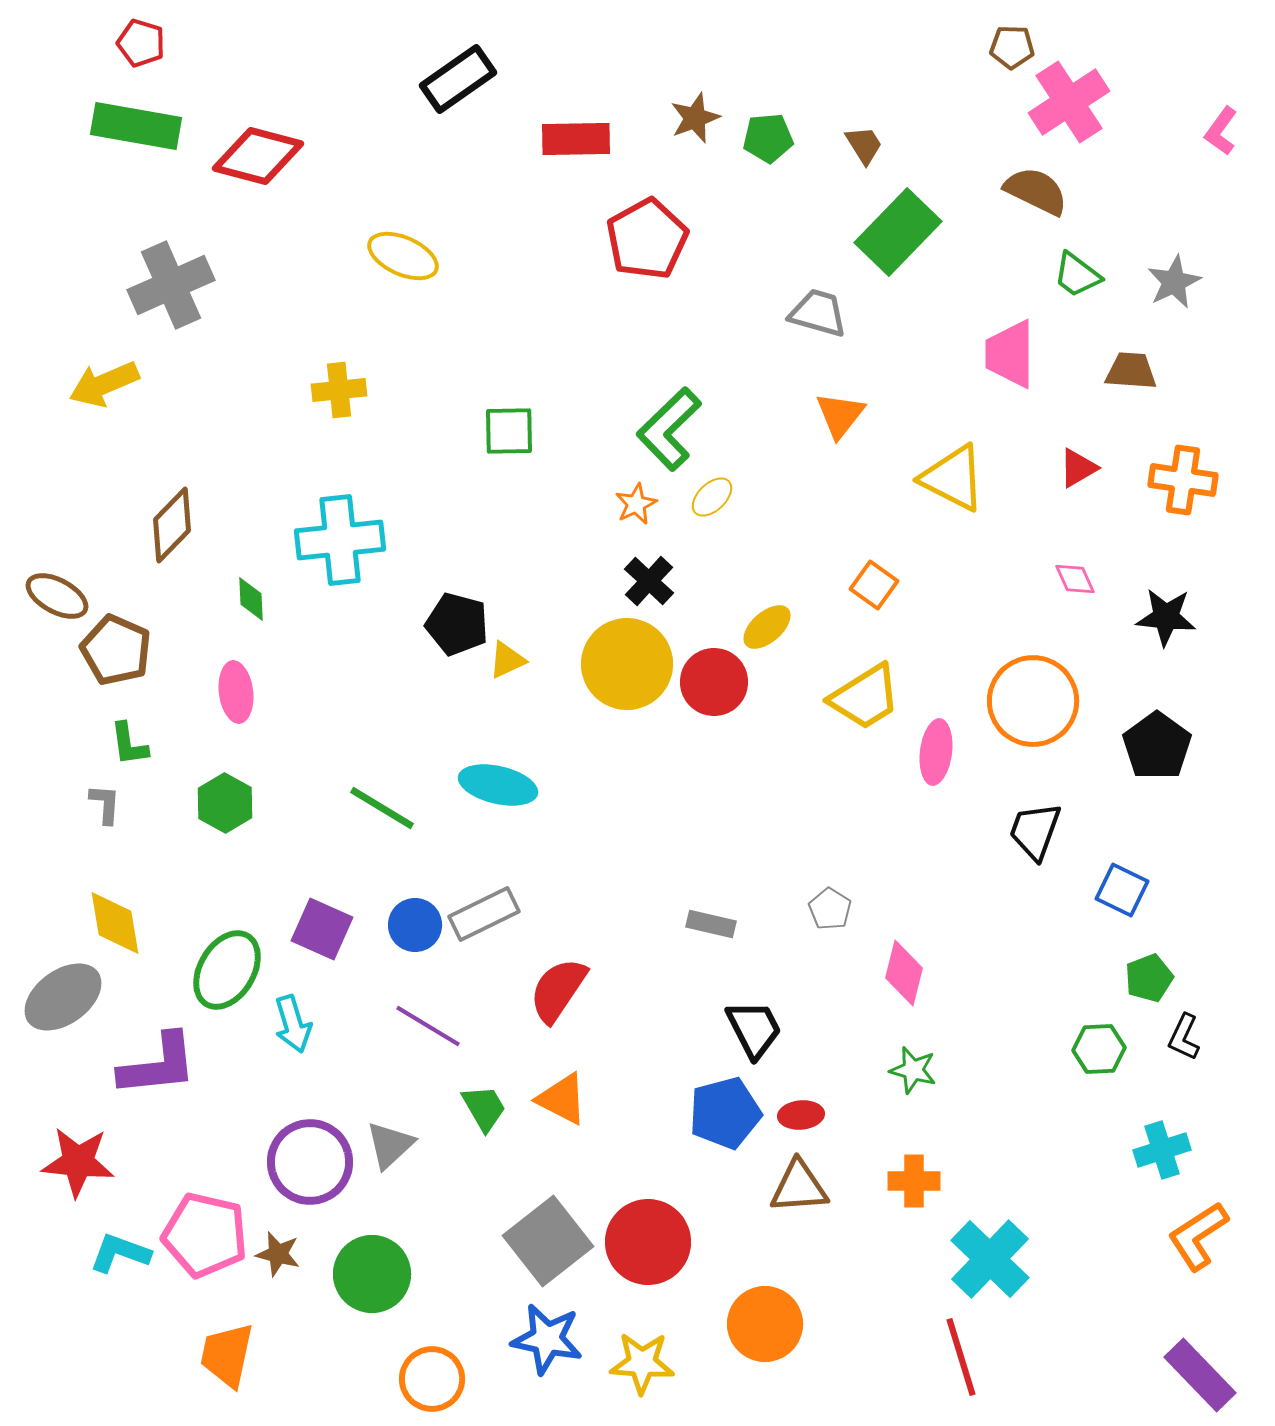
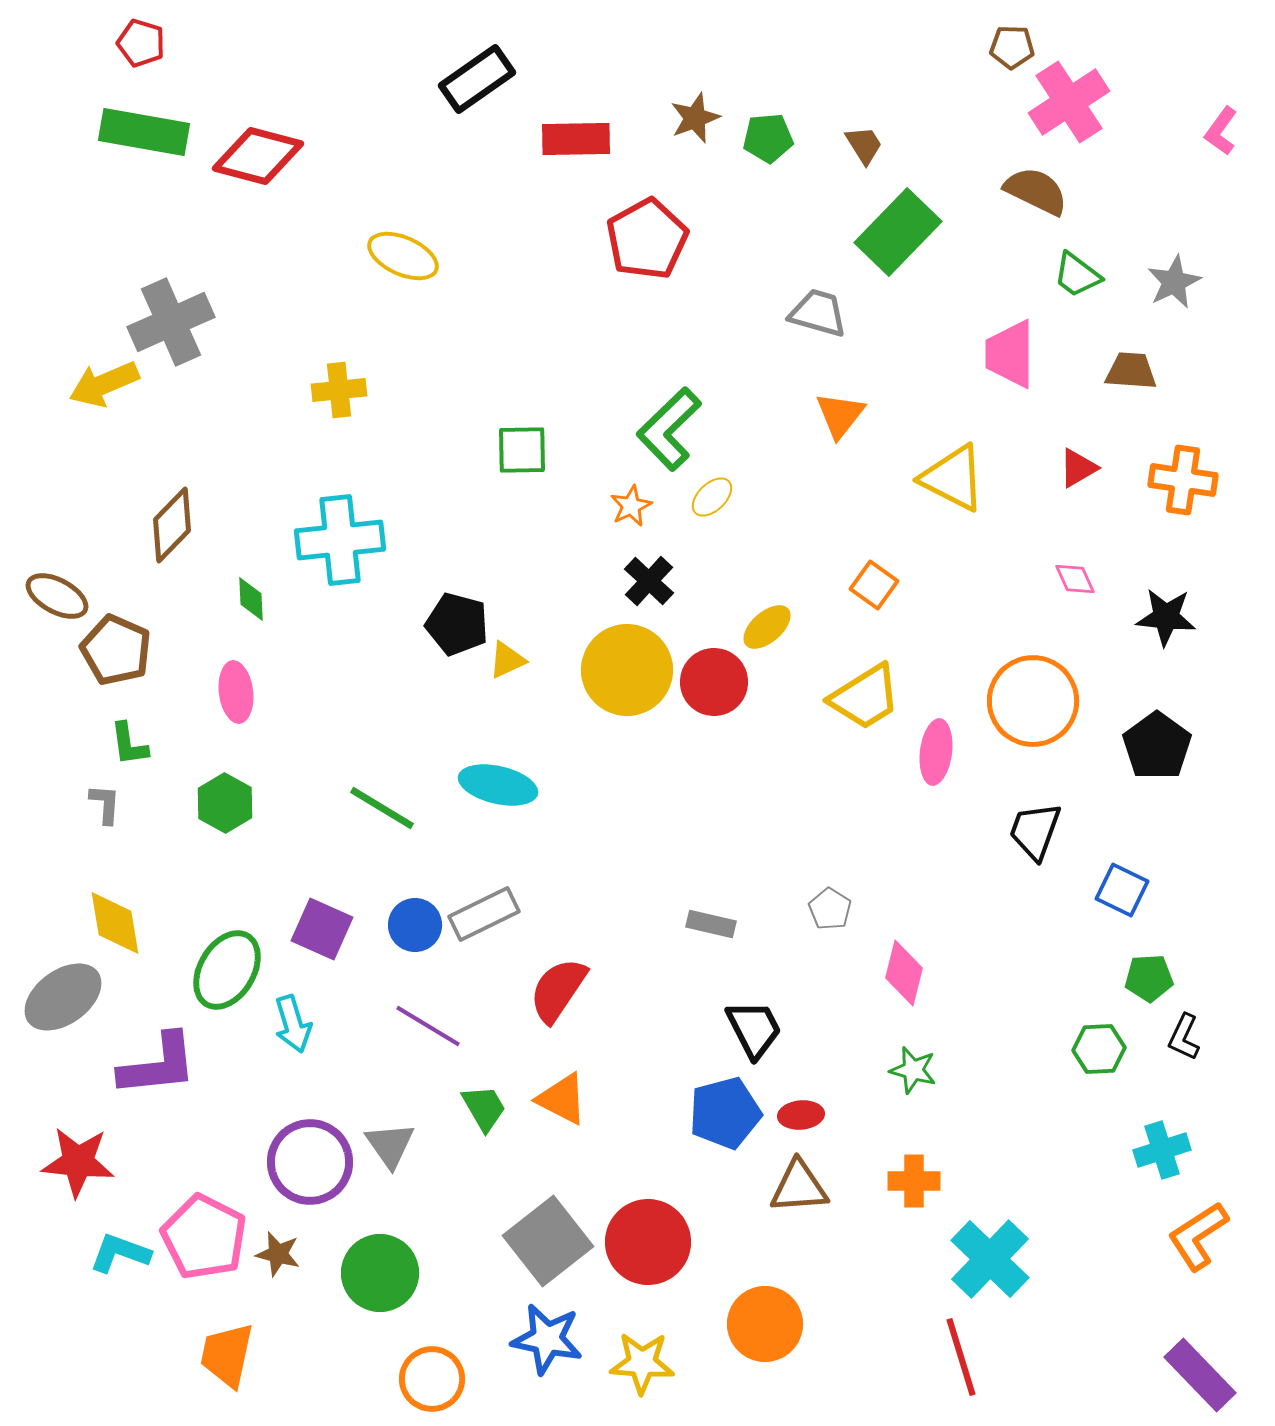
black rectangle at (458, 79): moved 19 px right
green rectangle at (136, 126): moved 8 px right, 6 px down
gray cross at (171, 285): moved 37 px down
green square at (509, 431): moved 13 px right, 19 px down
orange star at (636, 504): moved 5 px left, 2 px down
yellow circle at (627, 664): moved 6 px down
green pentagon at (1149, 978): rotated 18 degrees clockwise
gray triangle at (390, 1145): rotated 22 degrees counterclockwise
pink pentagon at (205, 1235): moved 1 px left, 2 px down; rotated 14 degrees clockwise
green circle at (372, 1274): moved 8 px right, 1 px up
